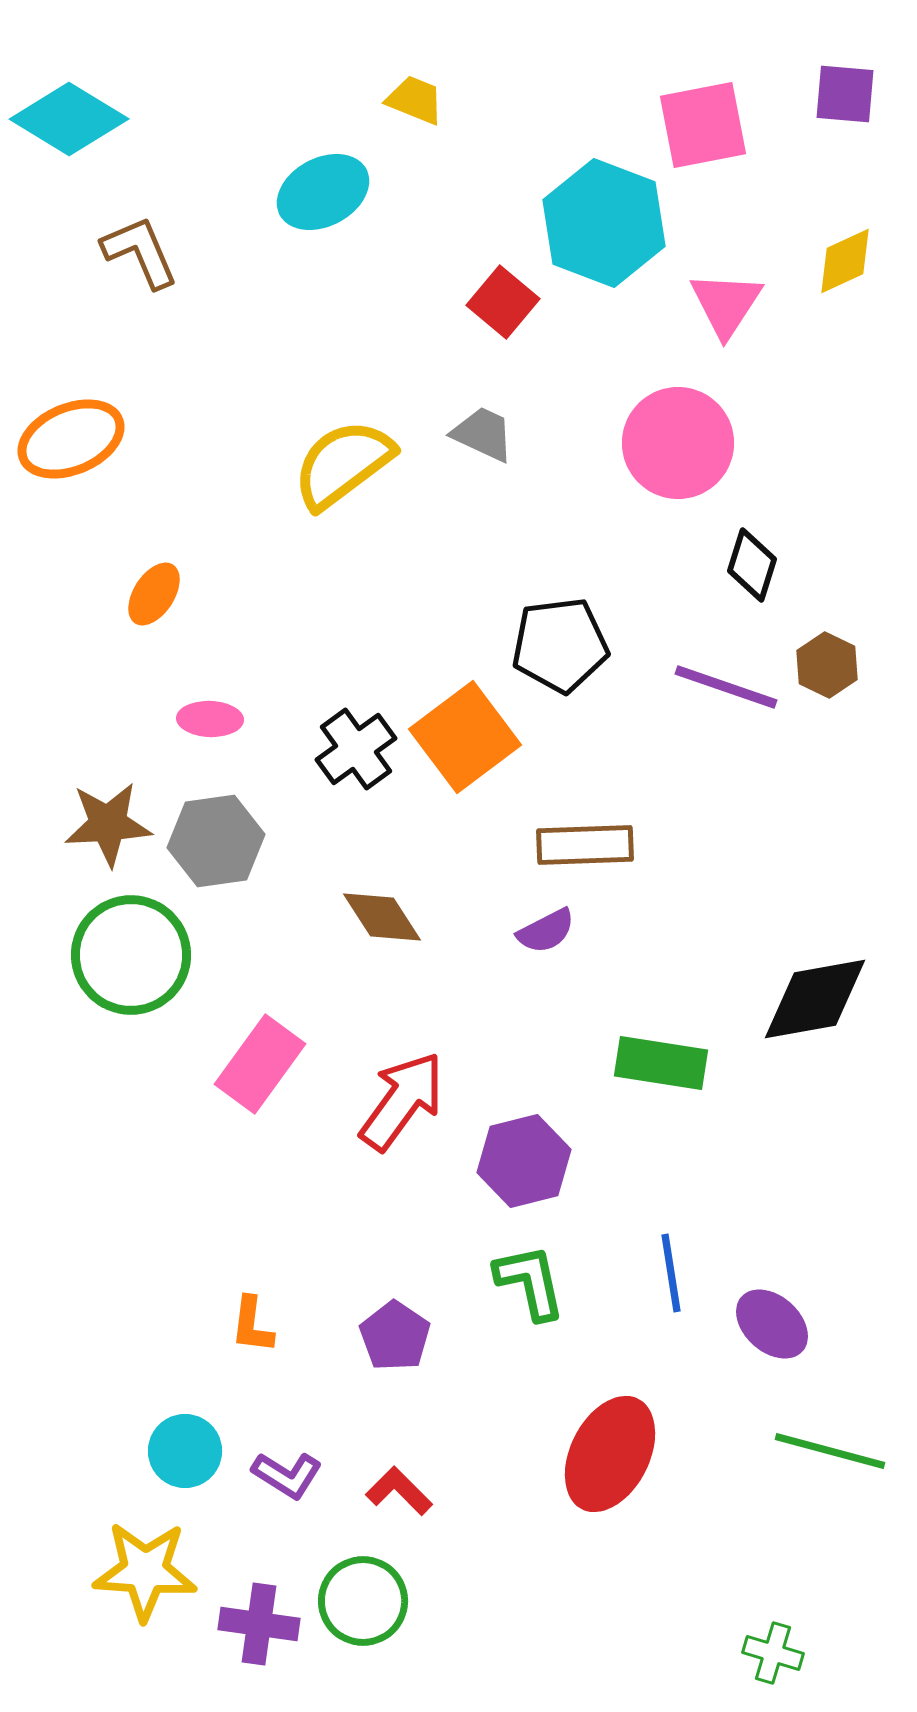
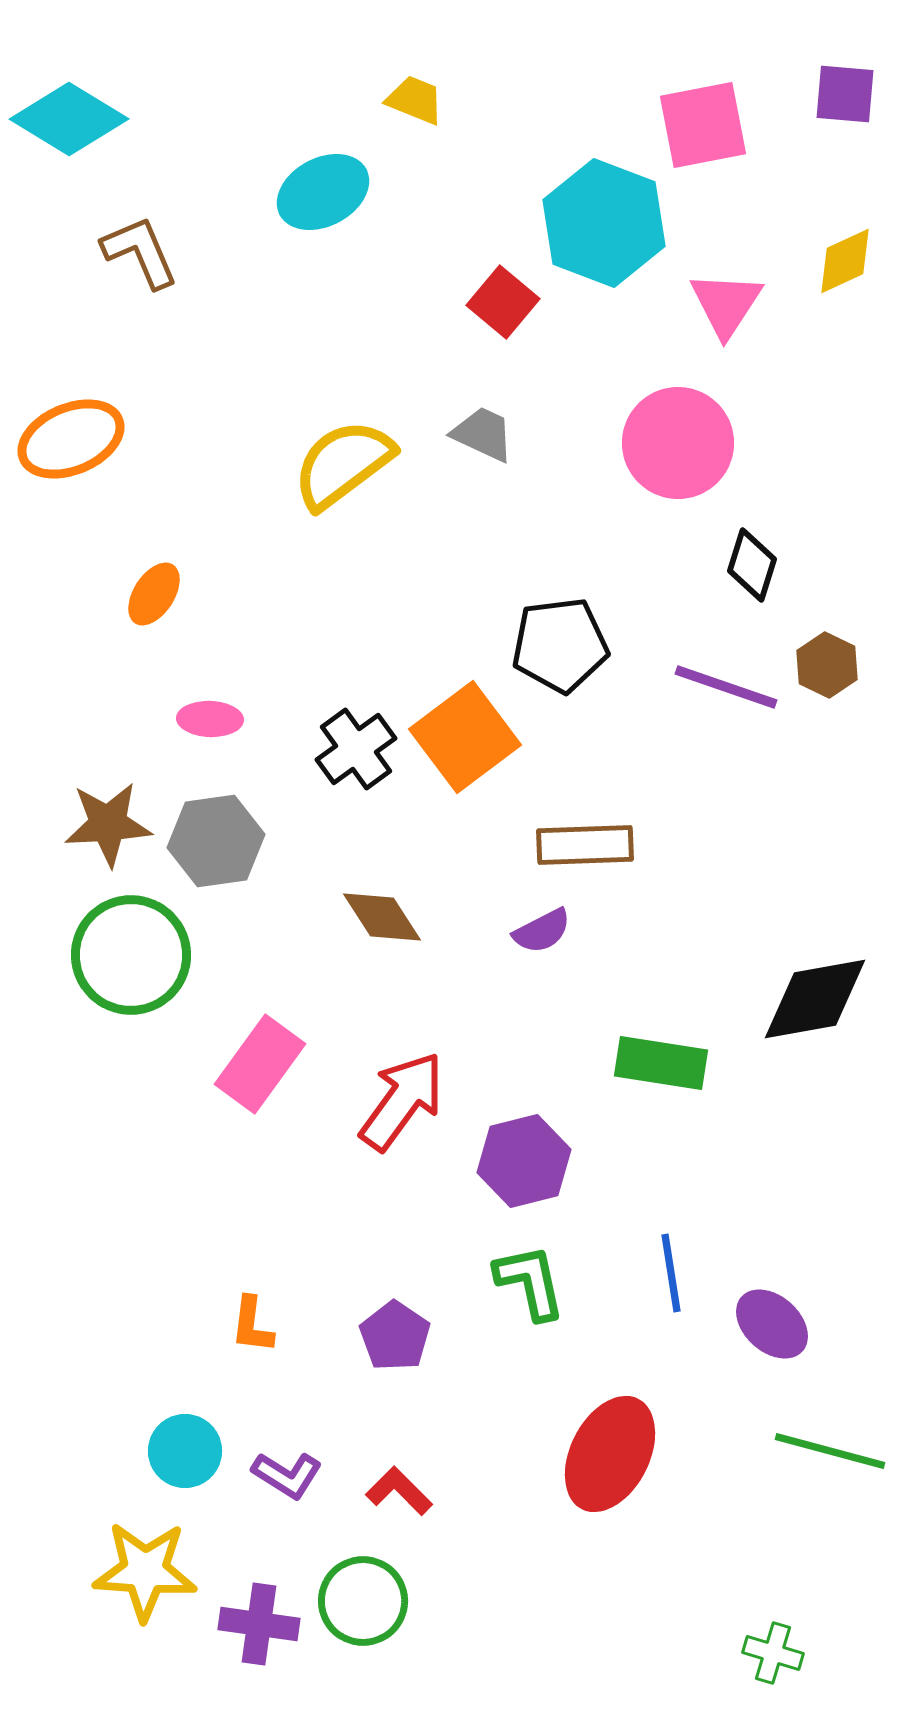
purple semicircle at (546, 931): moved 4 px left
